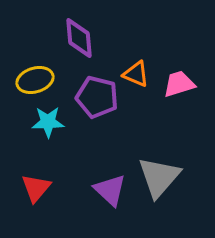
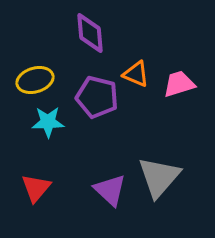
purple diamond: moved 11 px right, 5 px up
